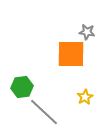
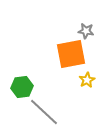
gray star: moved 1 px left, 1 px up
orange square: rotated 12 degrees counterclockwise
yellow star: moved 2 px right, 17 px up
